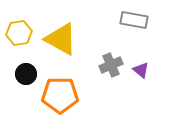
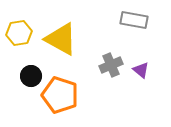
black circle: moved 5 px right, 2 px down
orange pentagon: rotated 18 degrees clockwise
